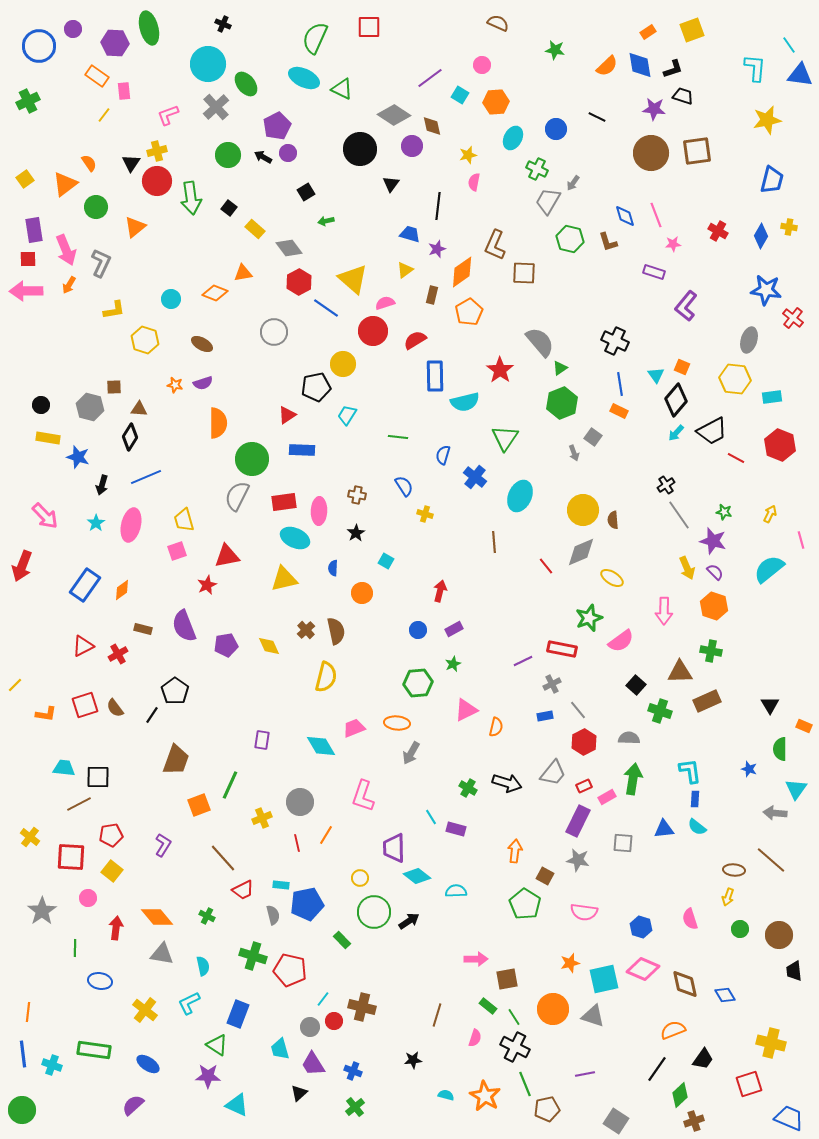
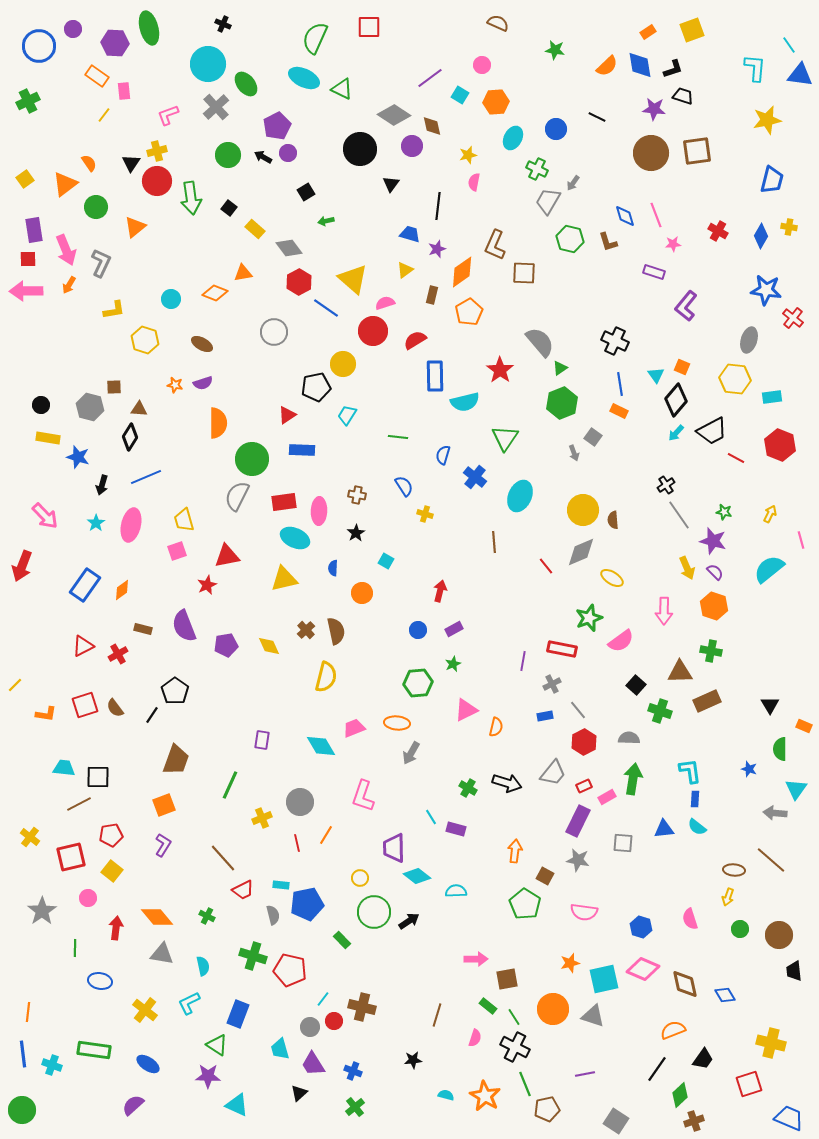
purple line at (523, 661): rotated 54 degrees counterclockwise
orange square at (199, 805): moved 35 px left
red square at (71, 857): rotated 16 degrees counterclockwise
